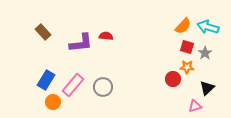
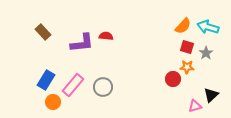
purple L-shape: moved 1 px right
gray star: moved 1 px right
black triangle: moved 4 px right, 7 px down
